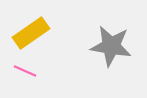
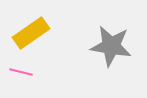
pink line: moved 4 px left, 1 px down; rotated 10 degrees counterclockwise
